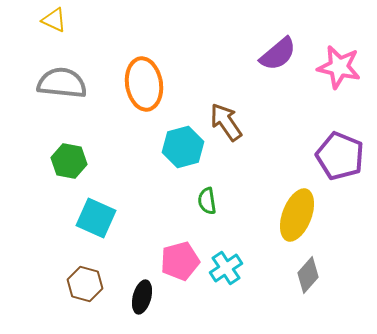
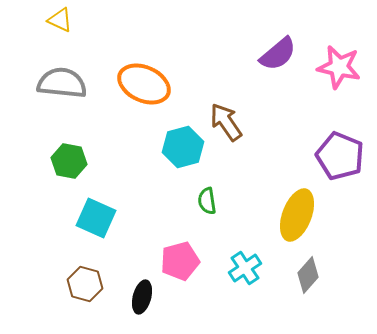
yellow triangle: moved 6 px right
orange ellipse: rotated 57 degrees counterclockwise
cyan cross: moved 19 px right
